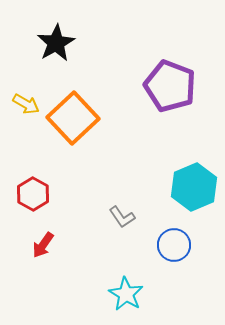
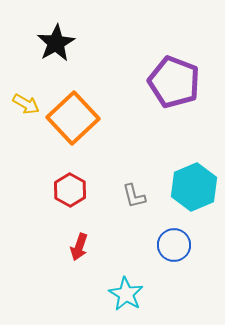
purple pentagon: moved 4 px right, 4 px up
red hexagon: moved 37 px right, 4 px up
gray L-shape: moved 12 px right, 21 px up; rotated 20 degrees clockwise
red arrow: moved 36 px right, 2 px down; rotated 16 degrees counterclockwise
